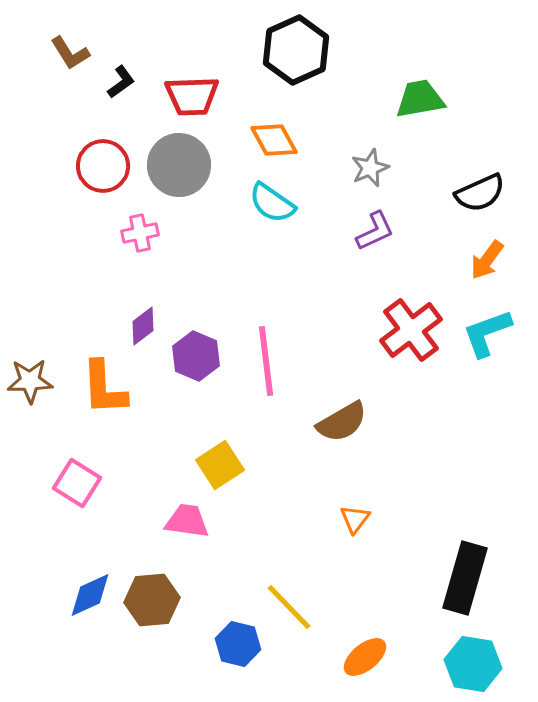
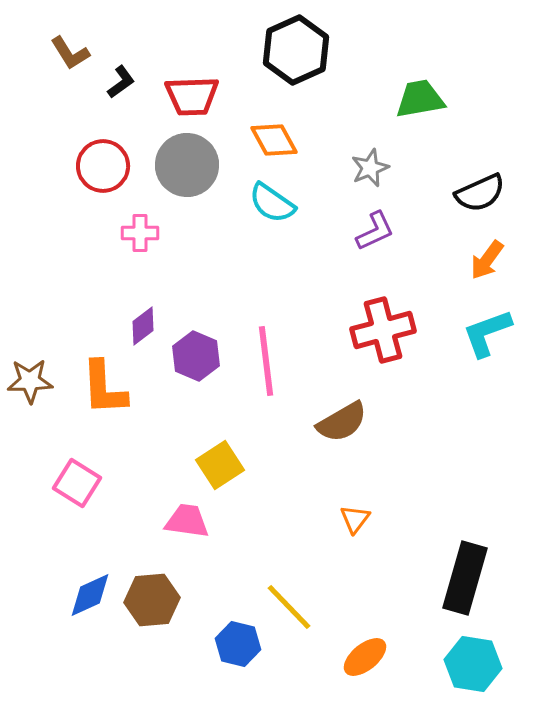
gray circle: moved 8 px right
pink cross: rotated 12 degrees clockwise
red cross: moved 28 px left; rotated 22 degrees clockwise
